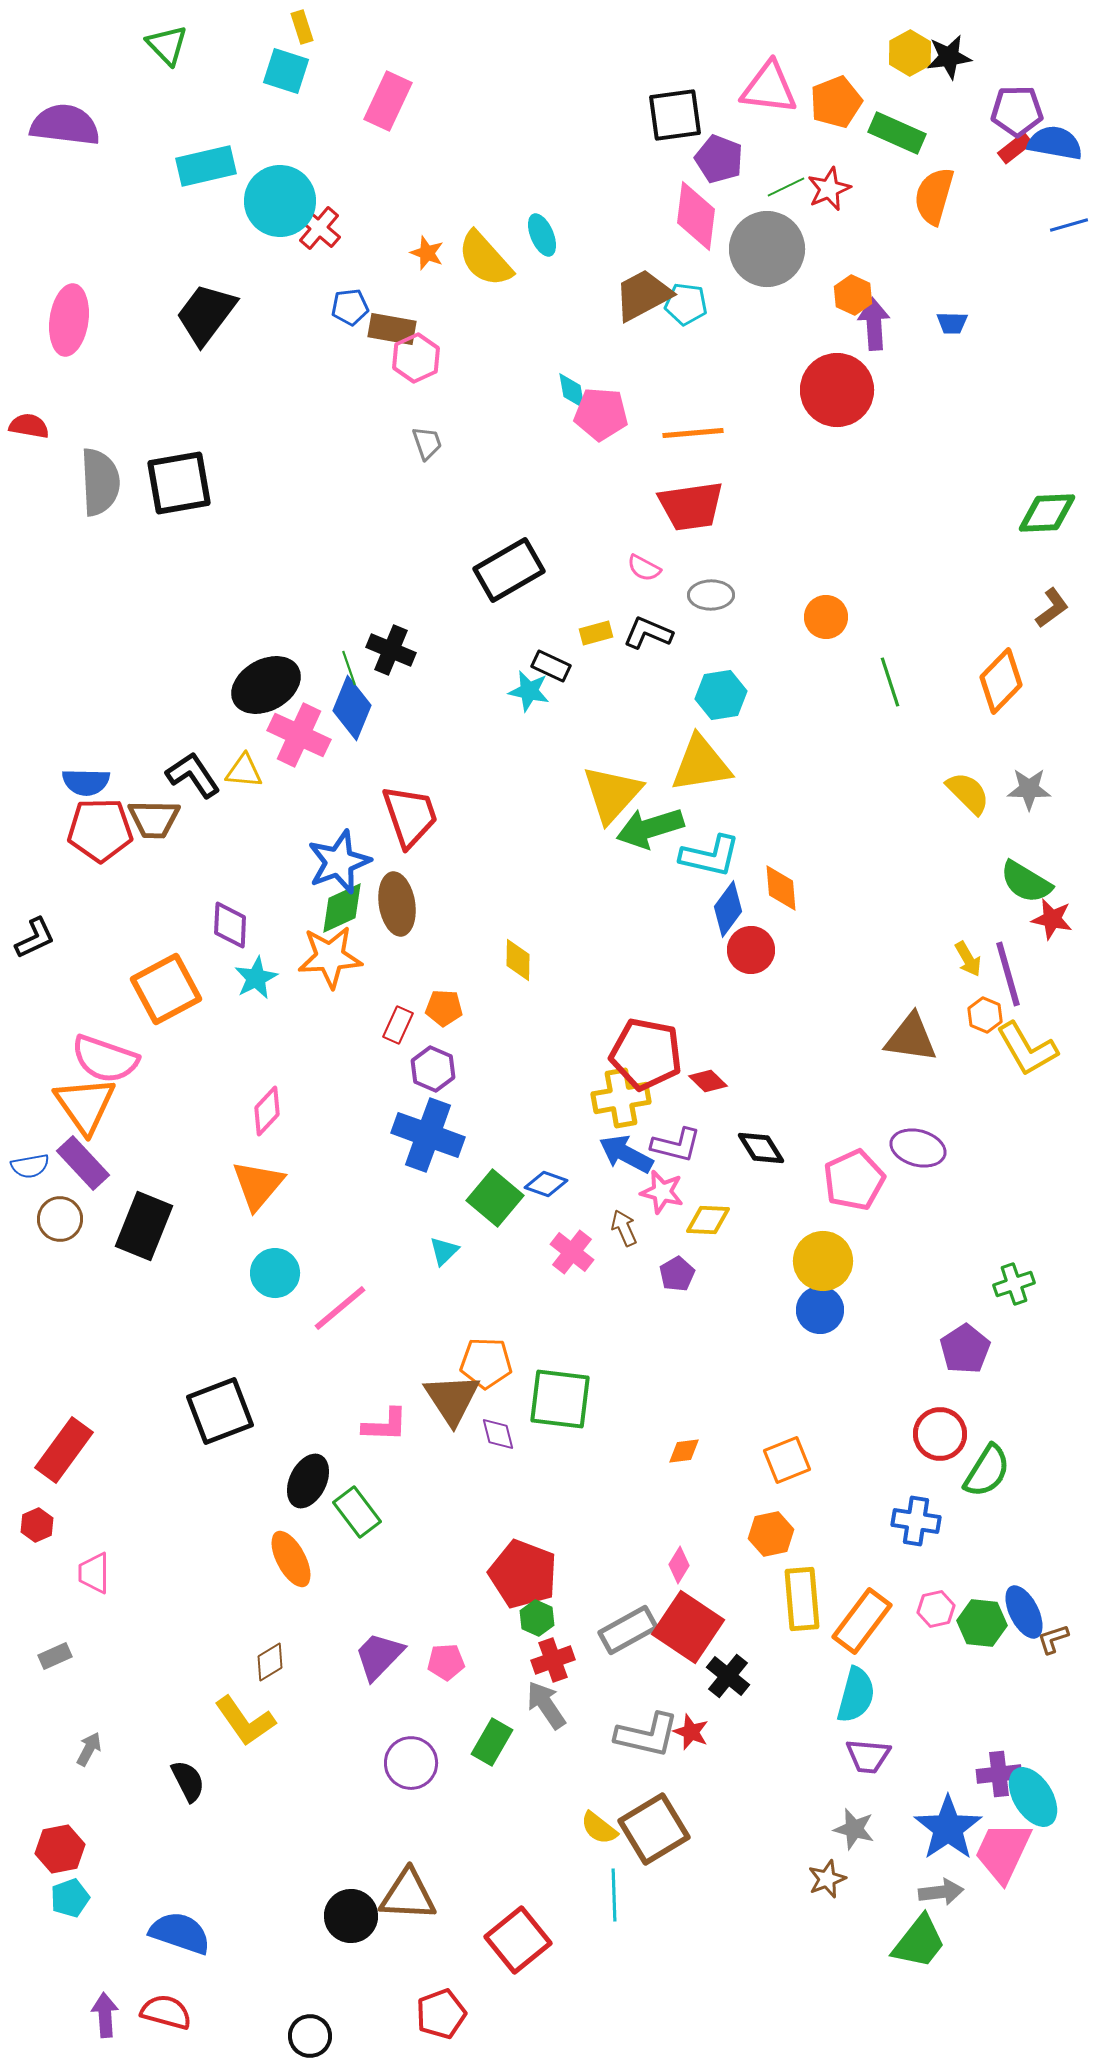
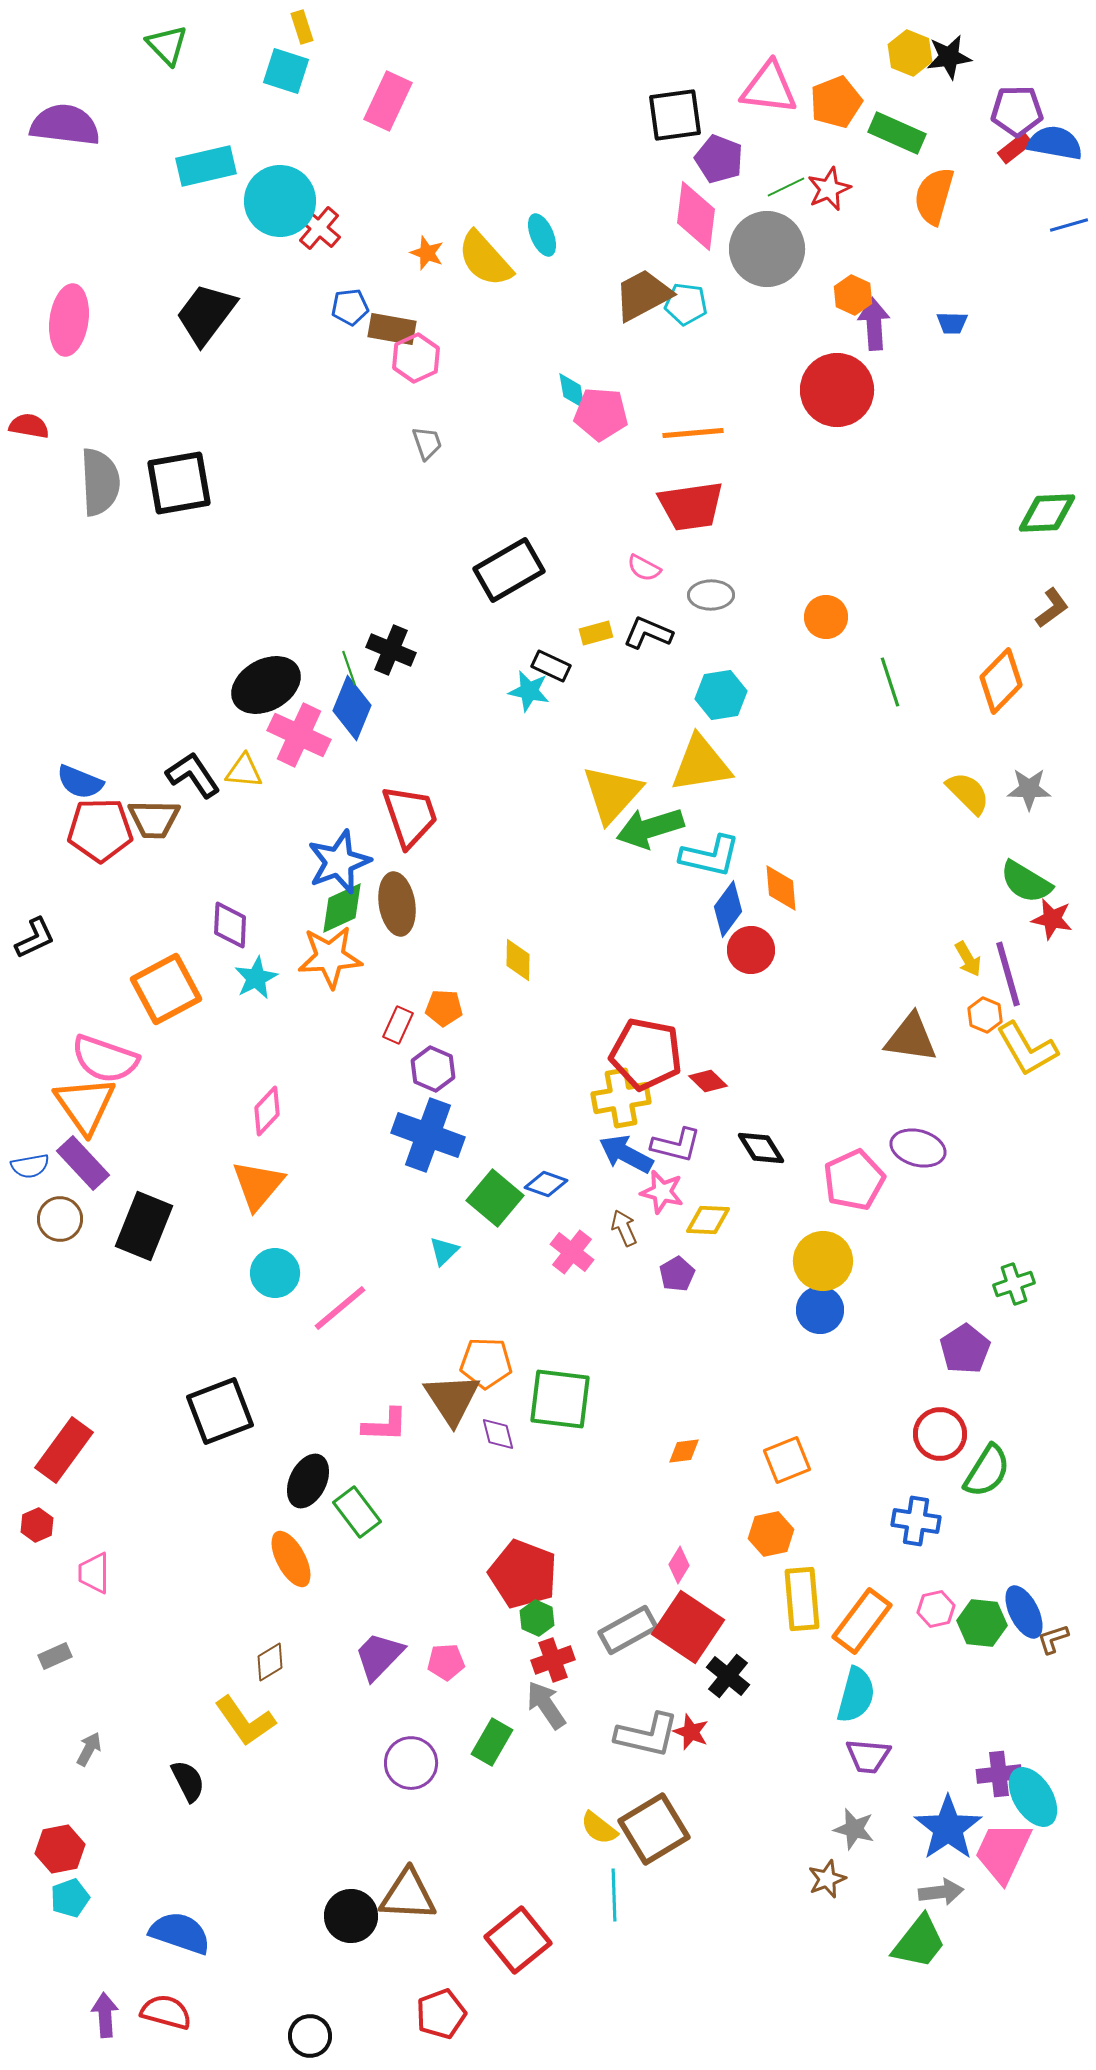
yellow hexagon at (910, 53): rotated 9 degrees counterclockwise
blue semicircle at (86, 782): moved 6 px left; rotated 21 degrees clockwise
